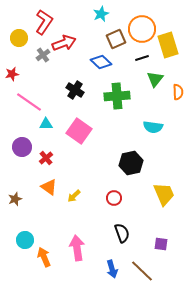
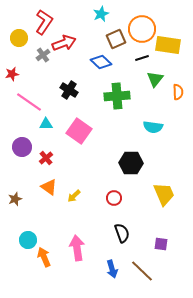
yellow rectangle: rotated 65 degrees counterclockwise
black cross: moved 6 px left
black hexagon: rotated 15 degrees clockwise
cyan circle: moved 3 px right
